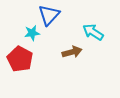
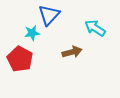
cyan arrow: moved 2 px right, 4 px up
